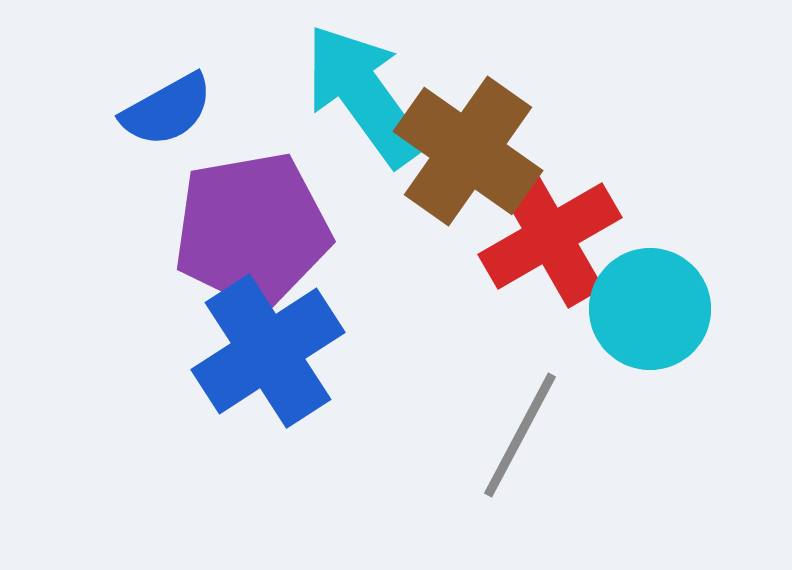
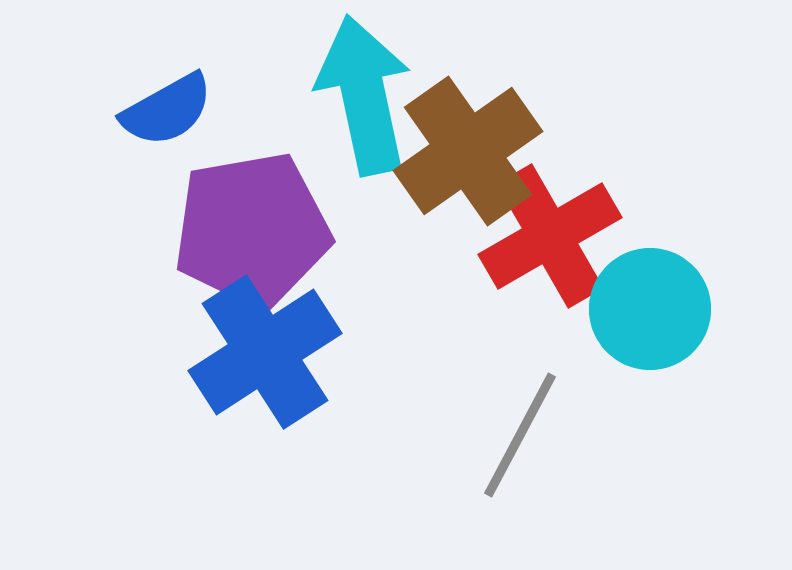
cyan arrow: rotated 24 degrees clockwise
brown cross: rotated 20 degrees clockwise
blue cross: moved 3 px left, 1 px down
